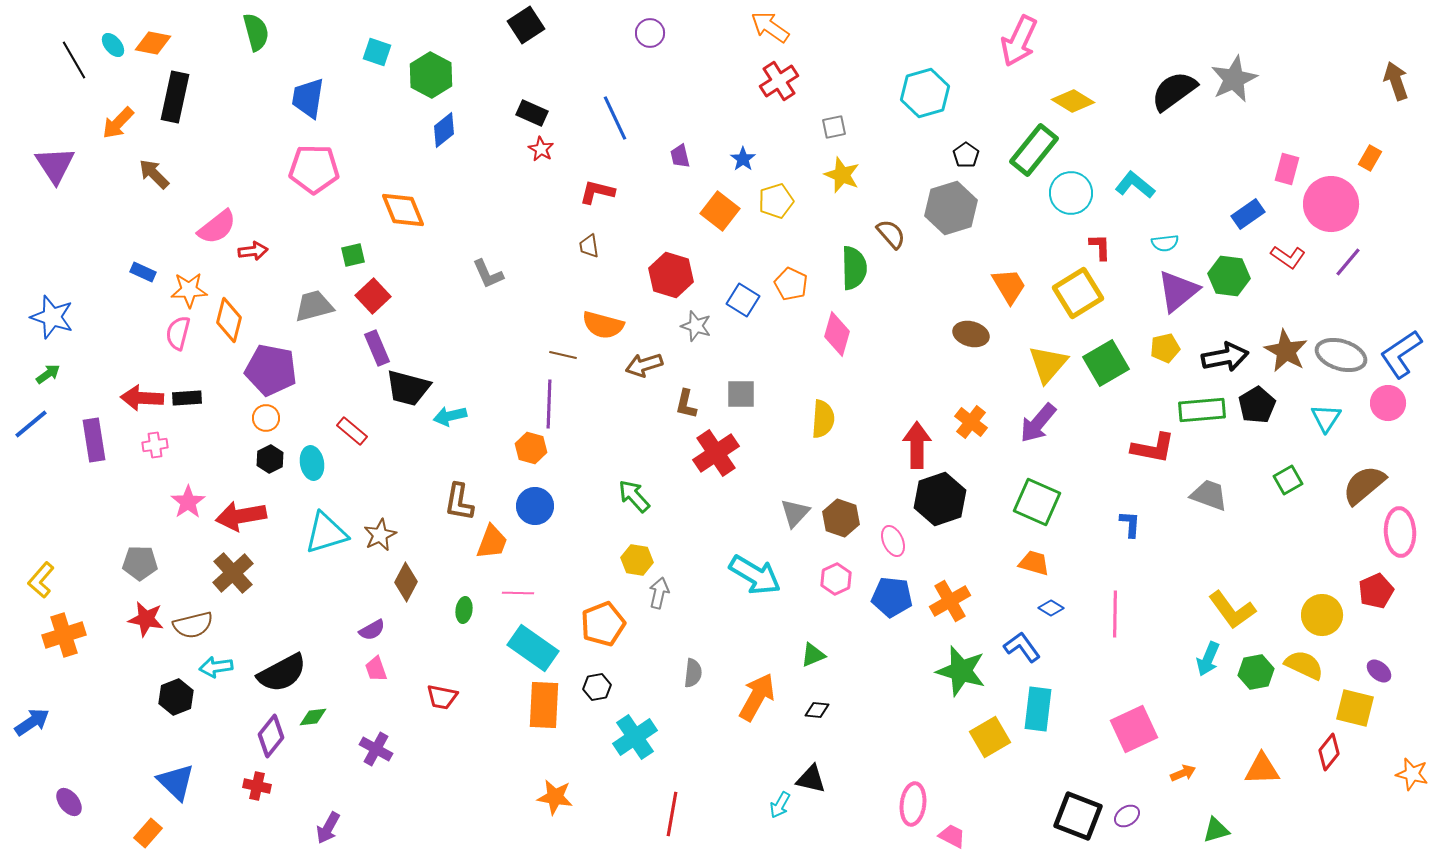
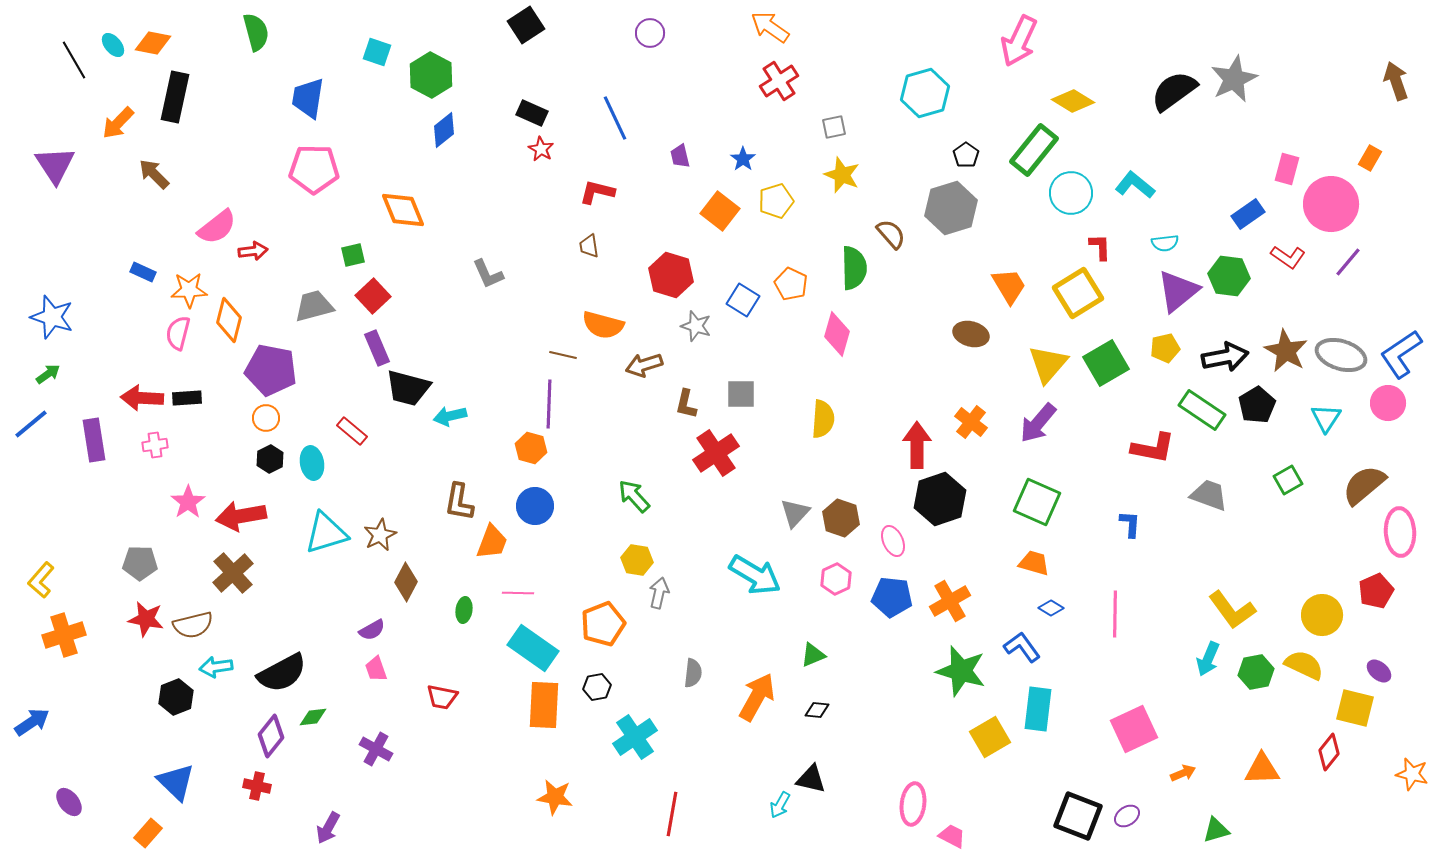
green rectangle at (1202, 410): rotated 39 degrees clockwise
